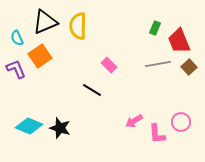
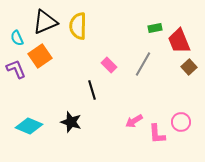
green rectangle: rotated 56 degrees clockwise
gray line: moved 15 px left; rotated 50 degrees counterclockwise
black line: rotated 42 degrees clockwise
black star: moved 11 px right, 6 px up
